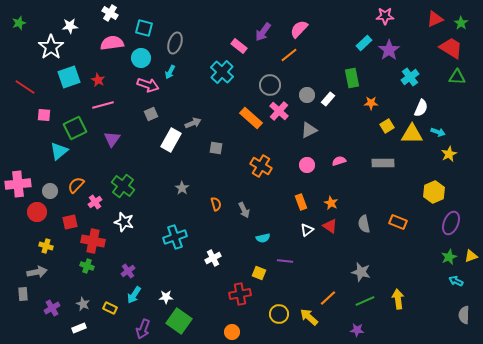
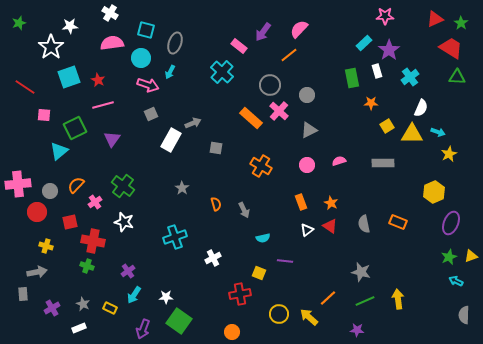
cyan square at (144, 28): moved 2 px right, 2 px down
white rectangle at (328, 99): moved 49 px right, 28 px up; rotated 56 degrees counterclockwise
